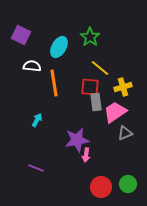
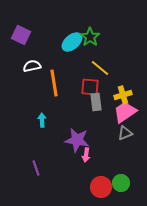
cyan ellipse: moved 13 px right, 5 px up; rotated 20 degrees clockwise
white semicircle: rotated 18 degrees counterclockwise
yellow cross: moved 8 px down
pink trapezoid: moved 10 px right
cyan arrow: moved 5 px right; rotated 32 degrees counterclockwise
purple star: rotated 20 degrees clockwise
purple line: rotated 49 degrees clockwise
green circle: moved 7 px left, 1 px up
